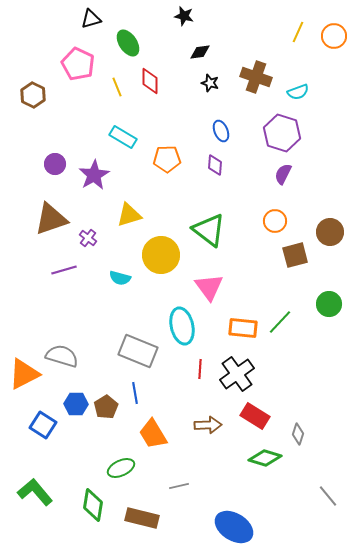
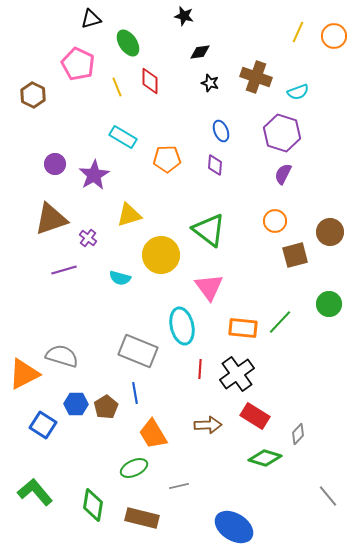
gray diamond at (298, 434): rotated 25 degrees clockwise
green ellipse at (121, 468): moved 13 px right
